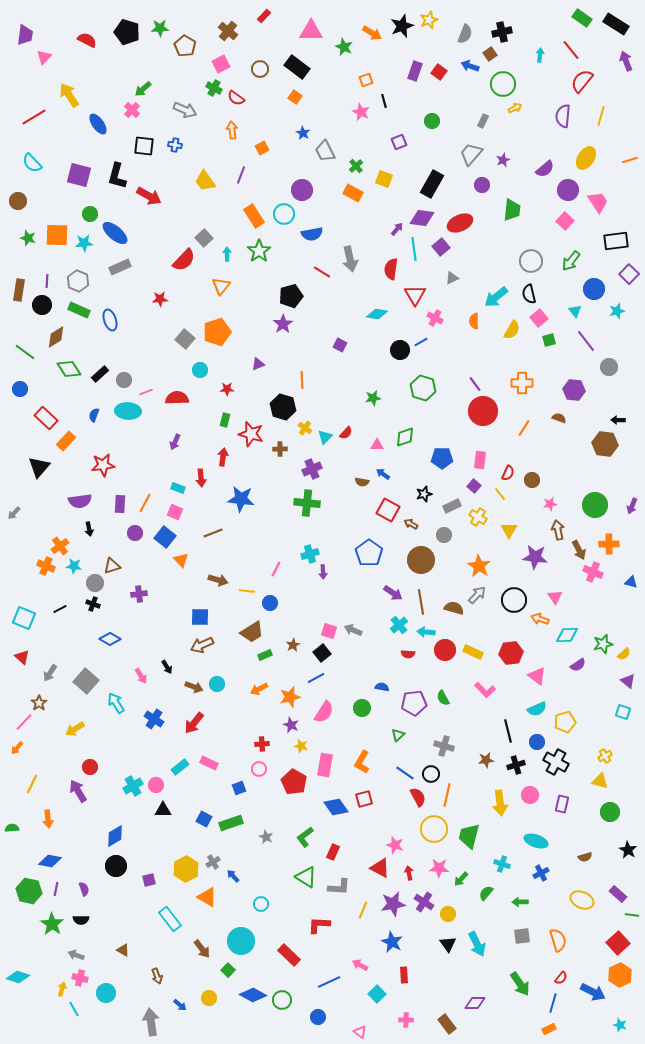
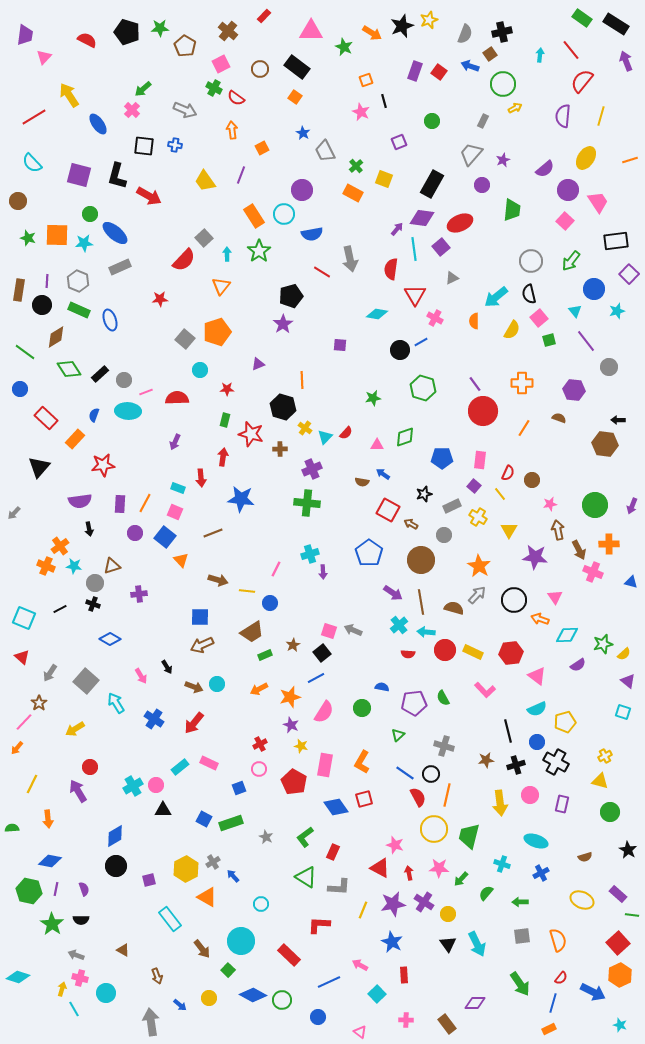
purple square at (340, 345): rotated 24 degrees counterclockwise
orange rectangle at (66, 441): moved 9 px right, 2 px up
red cross at (262, 744): moved 2 px left; rotated 24 degrees counterclockwise
